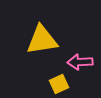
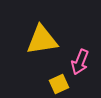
pink arrow: rotated 65 degrees counterclockwise
